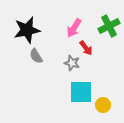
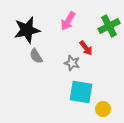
pink arrow: moved 6 px left, 7 px up
cyan square: rotated 10 degrees clockwise
yellow circle: moved 4 px down
